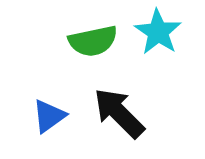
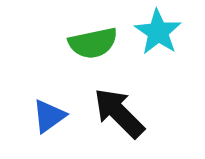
green semicircle: moved 2 px down
